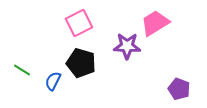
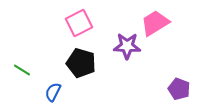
blue semicircle: moved 11 px down
